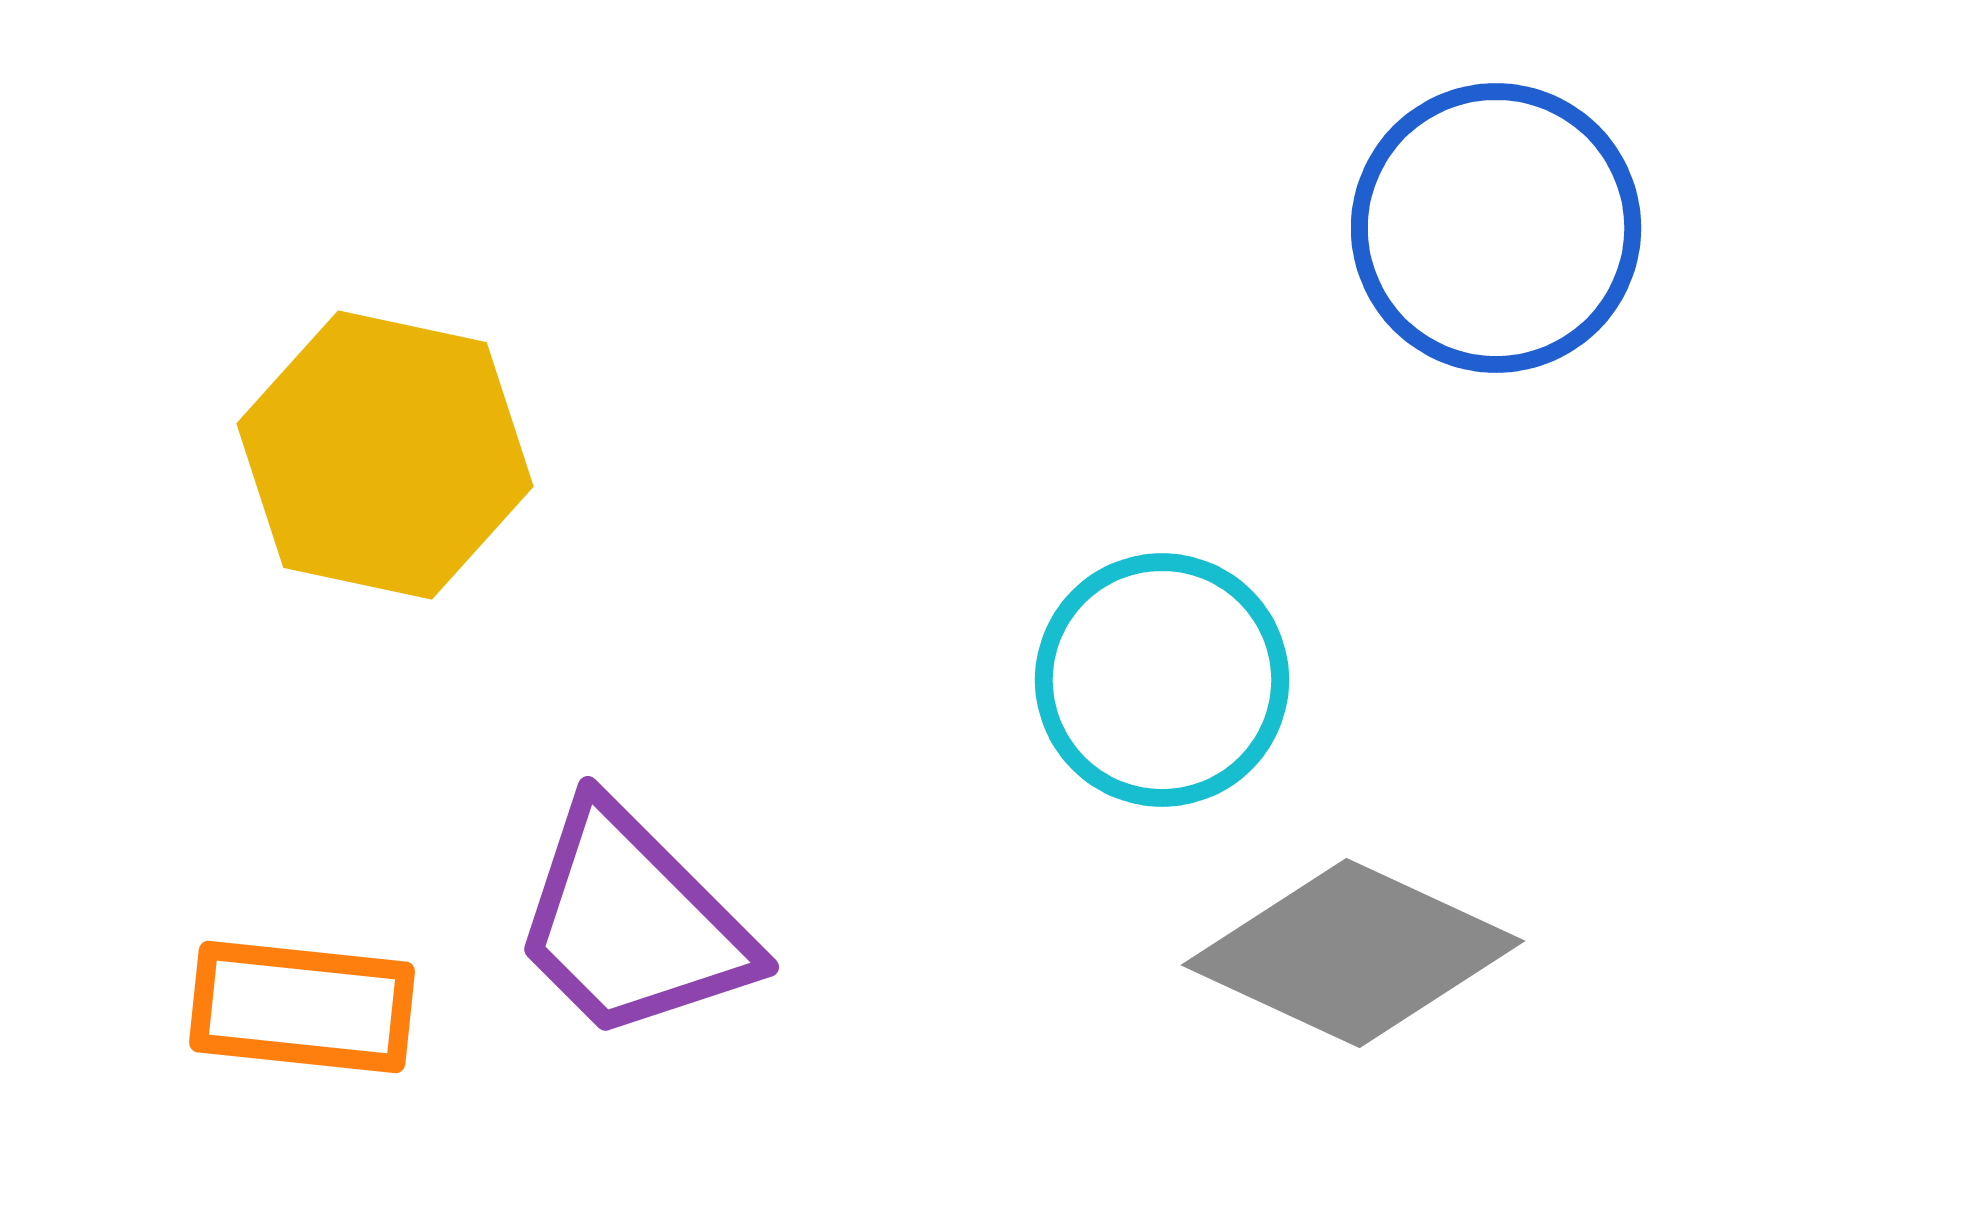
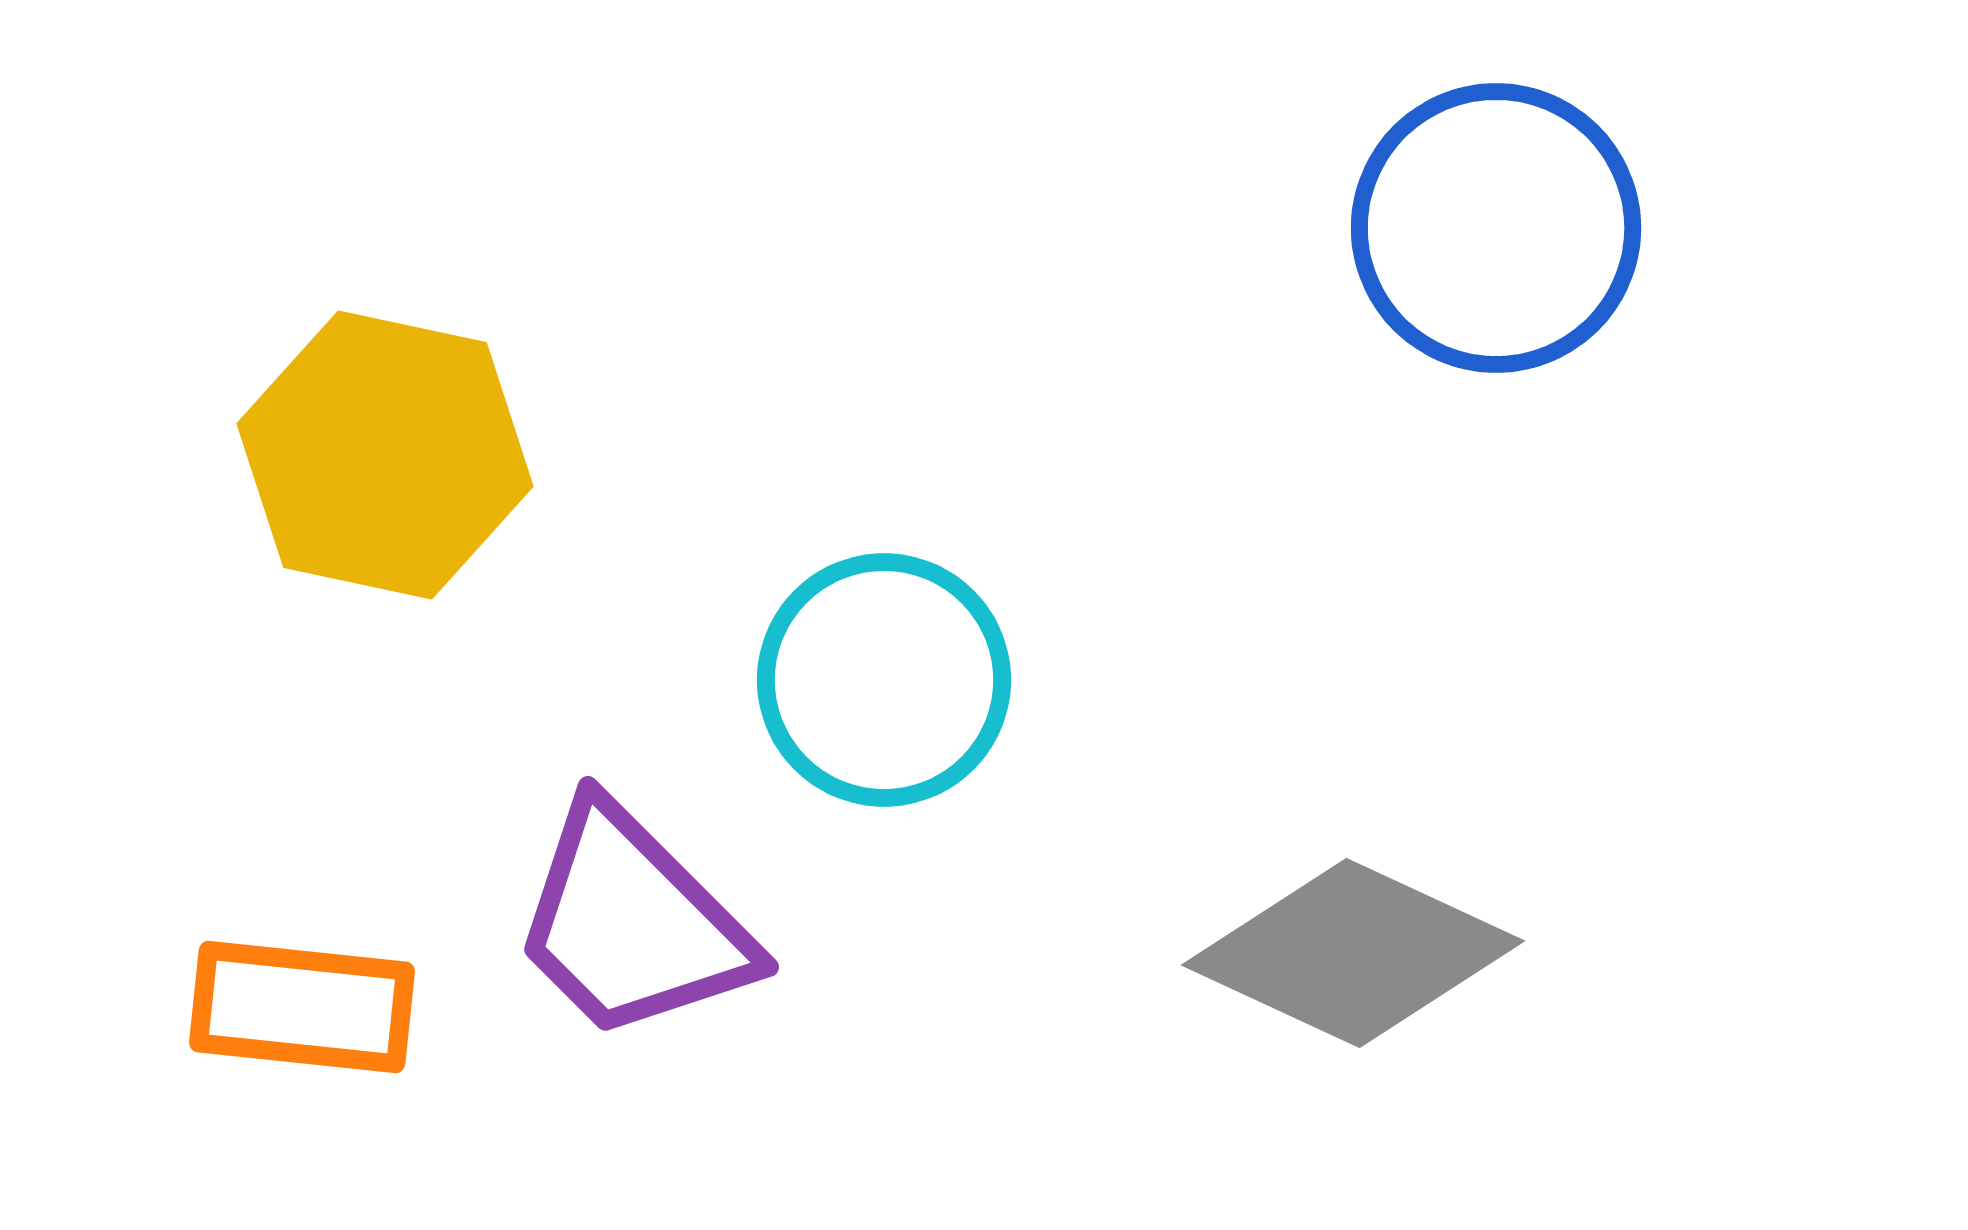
cyan circle: moved 278 px left
